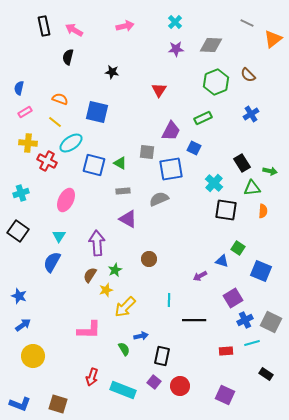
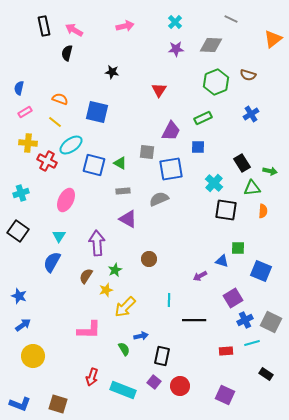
gray line at (247, 23): moved 16 px left, 4 px up
black semicircle at (68, 57): moved 1 px left, 4 px up
brown semicircle at (248, 75): rotated 28 degrees counterclockwise
cyan ellipse at (71, 143): moved 2 px down
blue square at (194, 148): moved 4 px right, 1 px up; rotated 24 degrees counterclockwise
green square at (238, 248): rotated 32 degrees counterclockwise
brown semicircle at (90, 275): moved 4 px left, 1 px down
